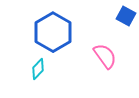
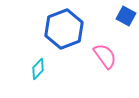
blue hexagon: moved 11 px right, 3 px up; rotated 9 degrees clockwise
